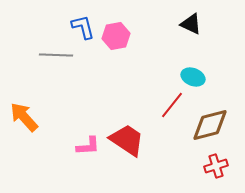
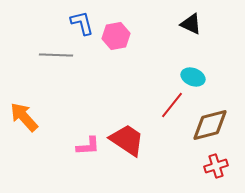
blue L-shape: moved 1 px left, 4 px up
